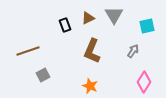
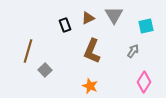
cyan square: moved 1 px left
brown line: rotated 55 degrees counterclockwise
gray square: moved 2 px right, 5 px up; rotated 16 degrees counterclockwise
